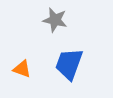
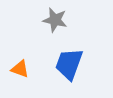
orange triangle: moved 2 px left
